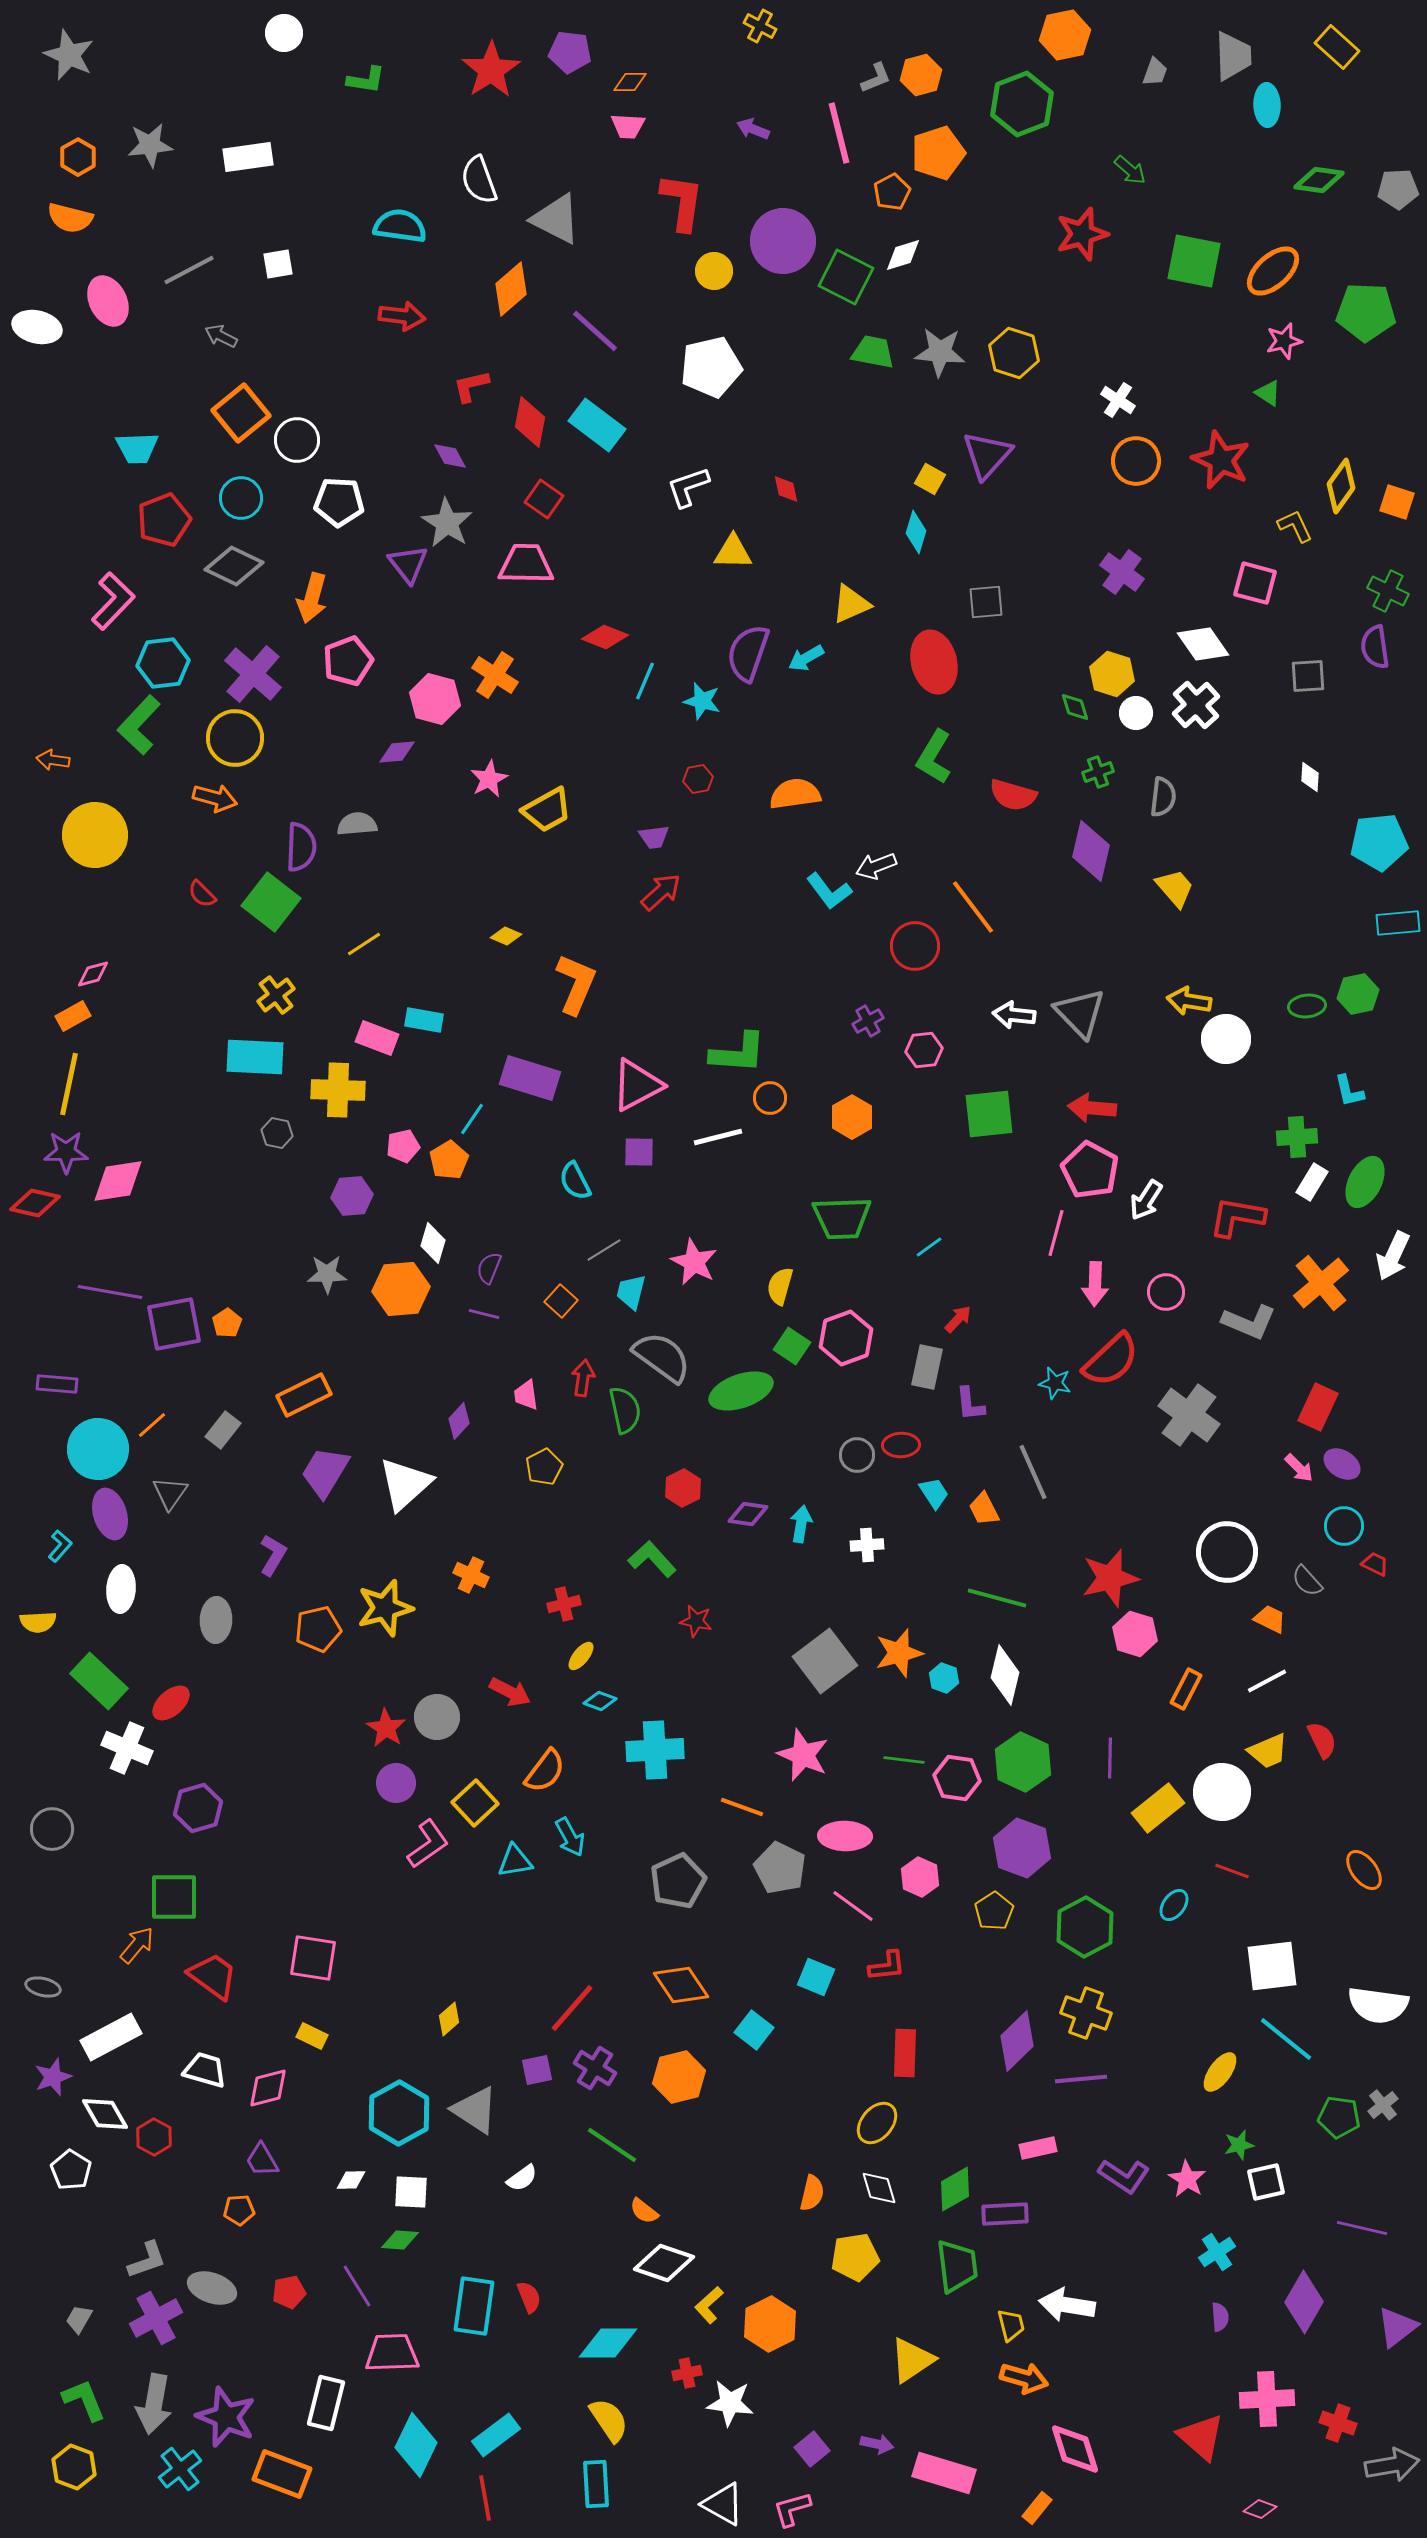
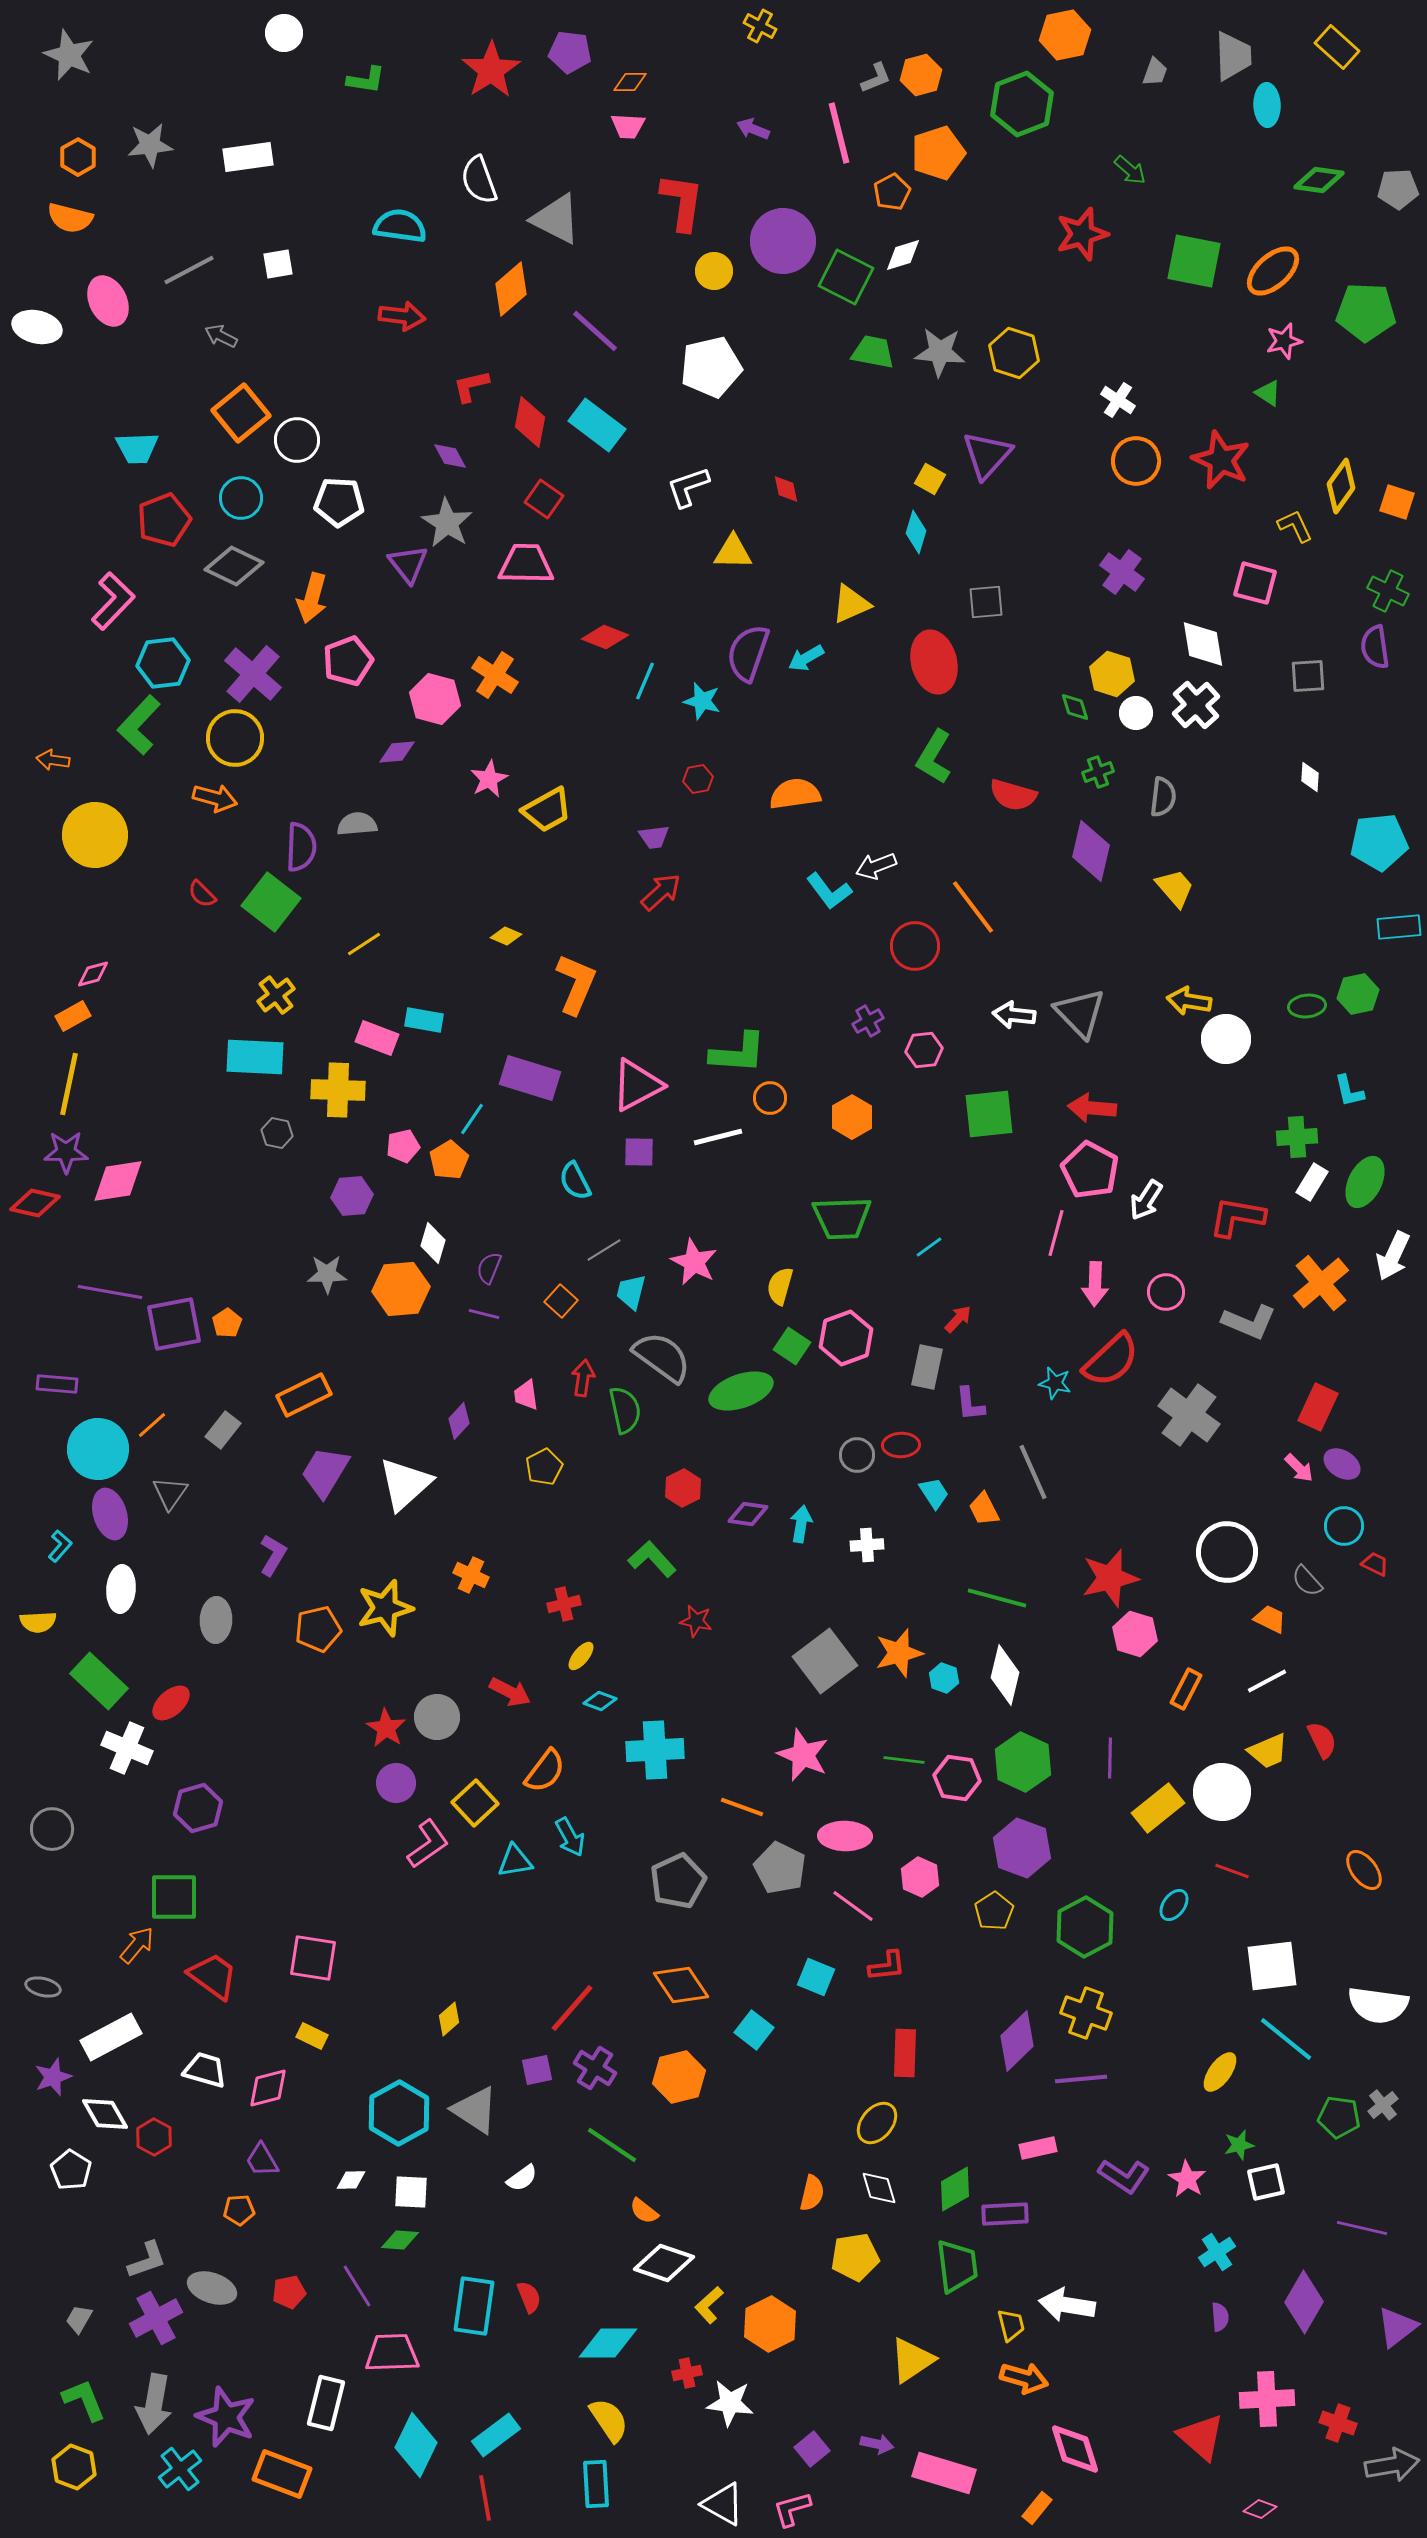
white diamond at (1203, 644): rotated 26 degrees clockwise
cyan rectangle at (1398, 923): moved 1 px right, 4 px down
